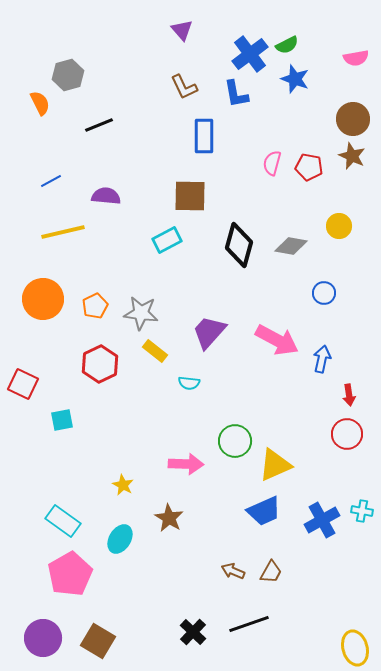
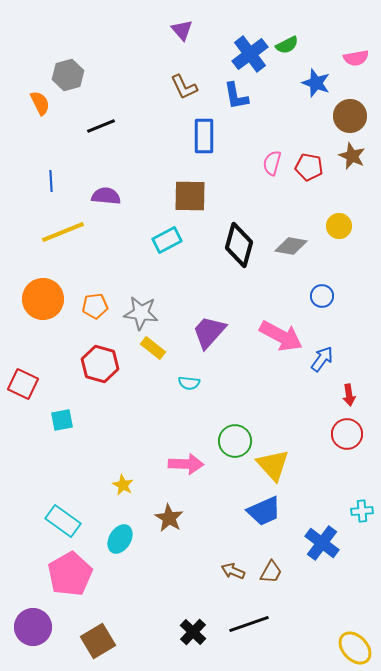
blue star at (295, 79): moved 21 px right, 4 px down
blue L-shape at (236, 94): moved 2 px down
brown circle at (353, 119): moved 3 px left, 3 px up
black line at (99, 125): moved 2 px right, 1 px down
blue line at (51, 181): rotated 65 degrees counterclockwise
yellow line at (63, 232): rotated 9 degrees counterclockwise
blue circle at (324, 293): moved 2 px left, 3 px down
orange pentagon at (95, 306): rotated 20 degrees clockwise
pink arrow at (277, 340): moved 4 px right, 4 px up
yellow rectangle at (155, 351): moved 2 px left, 3 px up
blue arrow at (322, 359): rotated 24 degrees clockwise
red hexagon at (100, 364): rotated 18 degrees counterclockwise
yellow triangle at (275, 465): moved 2 px left; rotated 48 degrees counterclockwise
cyan cross at (362, 511): rotated 15 degrees counterclockwise
blue cross at (322, 520): moved 23 px down; rotated 24 degrees counterclockwise
purple circle at (43, 638): moved 10 px left, 11 px up
brown square at (98, 641): rotated 28 degrees clockwise
yellow ellipse at (355, 648): rotated 28 degrees counterclockwise
